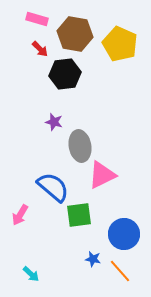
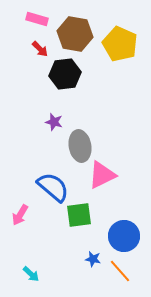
blue circle: moved 2 px down
